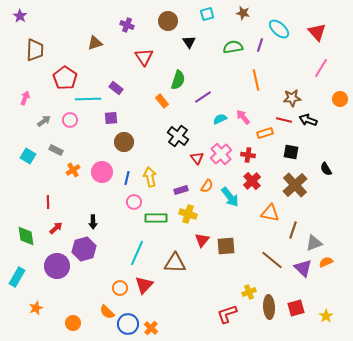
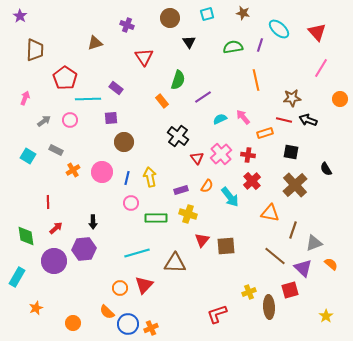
brown circle at (168, 21): moved 2 px right, 3 px up
pink circle at (134, 202): moved 3 px left, 1 px down
purple hexagon at (84, 249): rotated 10 degrees clockwise
cyan line at (137, 253): rotated 50 degrees clockwise
brown line at (272, 260): moved 3 px right, 4 px up
orange semicircle at (326, 262): moved 5 px right, 2 px down; rotated 64 degrees clockwise
purple circle at (57, 266): moved 3 px left, 5 px up
red square at (296, 308): moved 6 px left, 18 px up
red L-shape at (227, 314): moved 10 px left
orange cross at (151, 328): rotated 24 degrees clockwise
